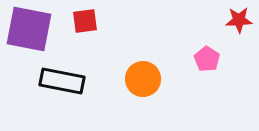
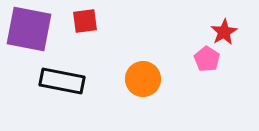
red star: moved 15 px left, 12 px down; rotated 28 degrees counterclockwise
